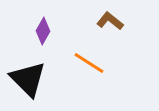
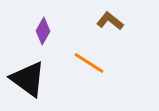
black triangle: rotated 9 degrees counterclockwise
